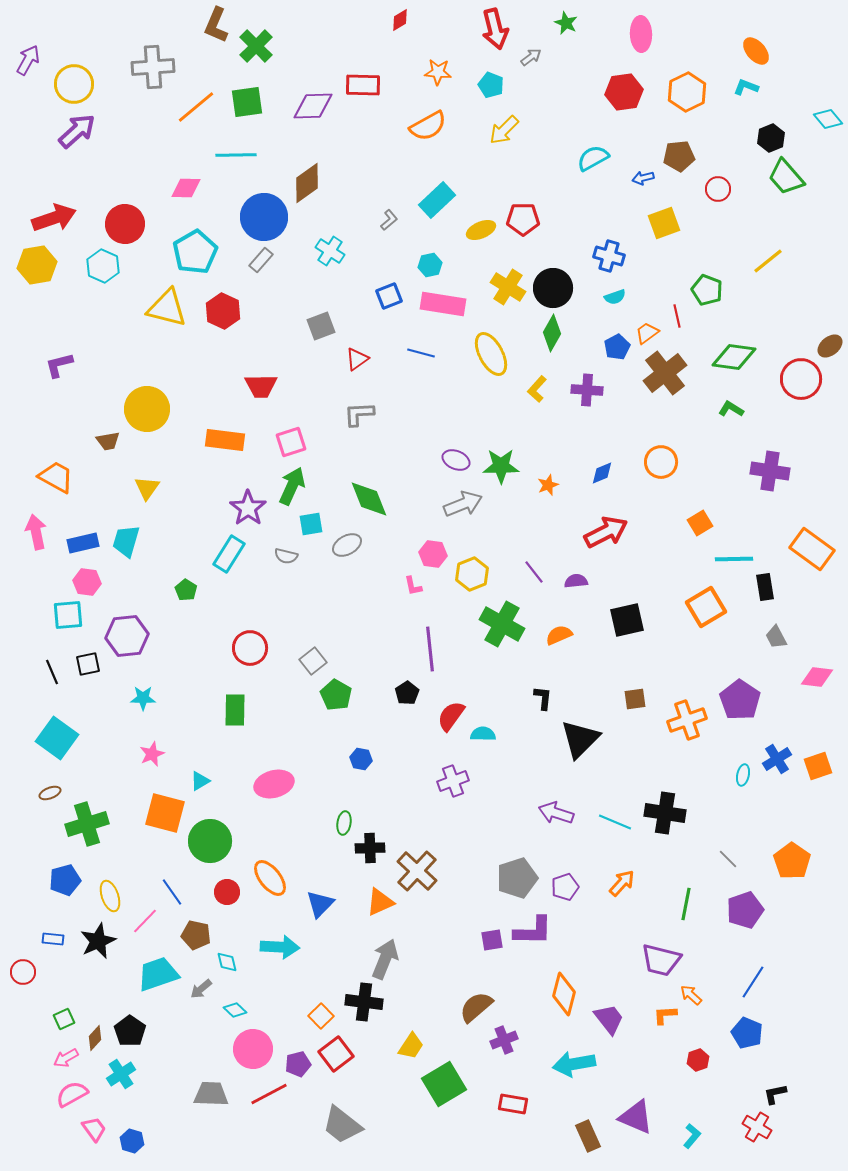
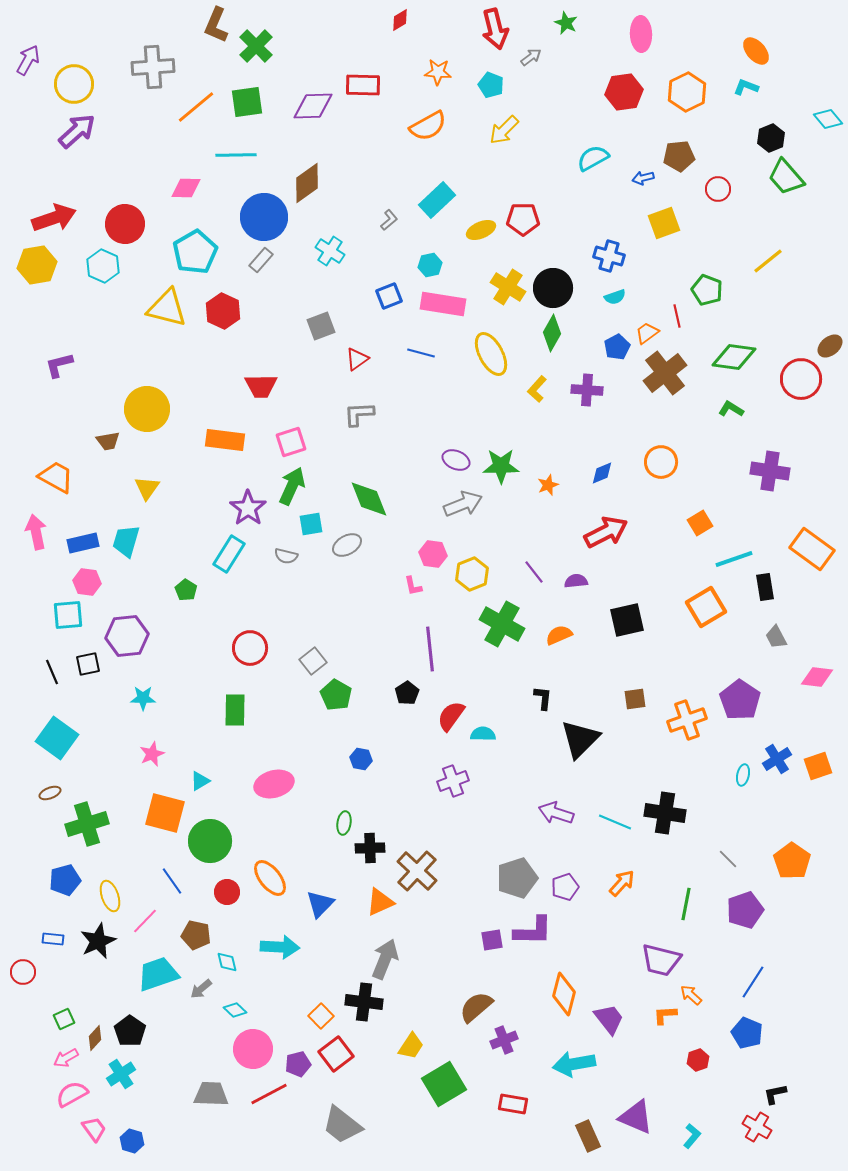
cyan line at (734, 559): rotated 18 degrees counterclockwise
blue line at (172, 892): moved 11 px up
